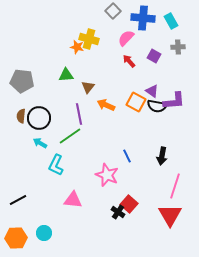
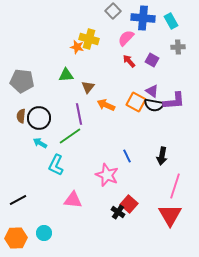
purple square: moved 2 px left, 4 px down
black semicircle: moved 3 px left, 1 px up
